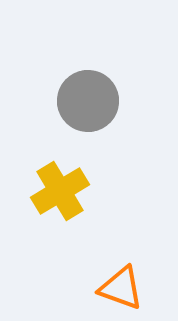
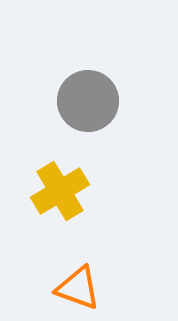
orange triangle: moved 43 px left
